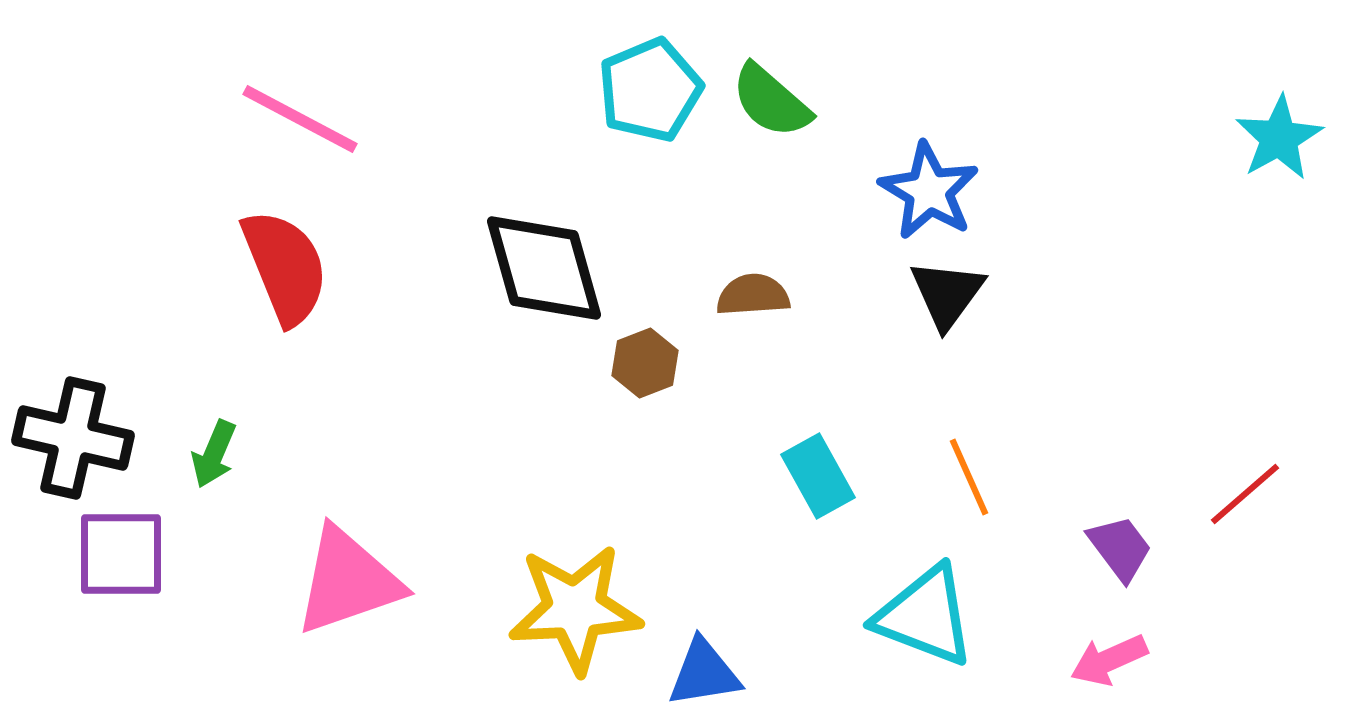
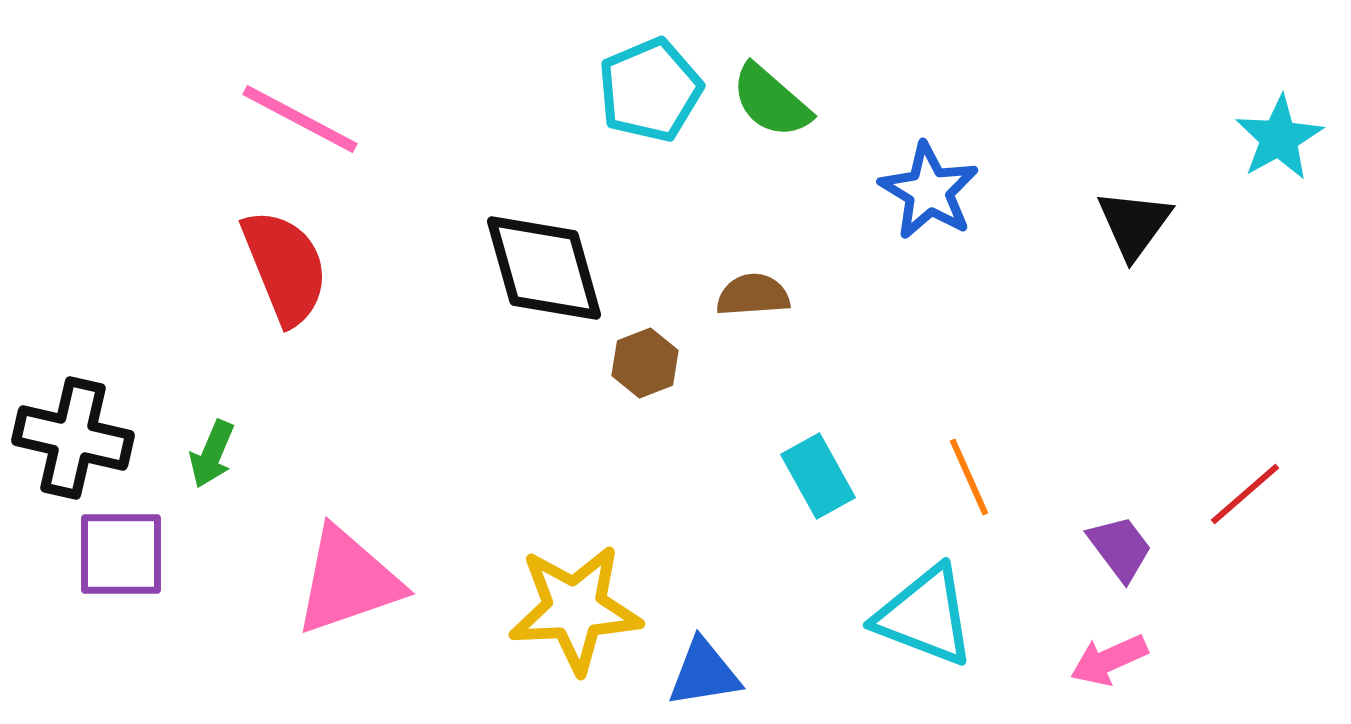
black triangle: moved 187 px right, 70 px up
green arrow: moved 2 px left
